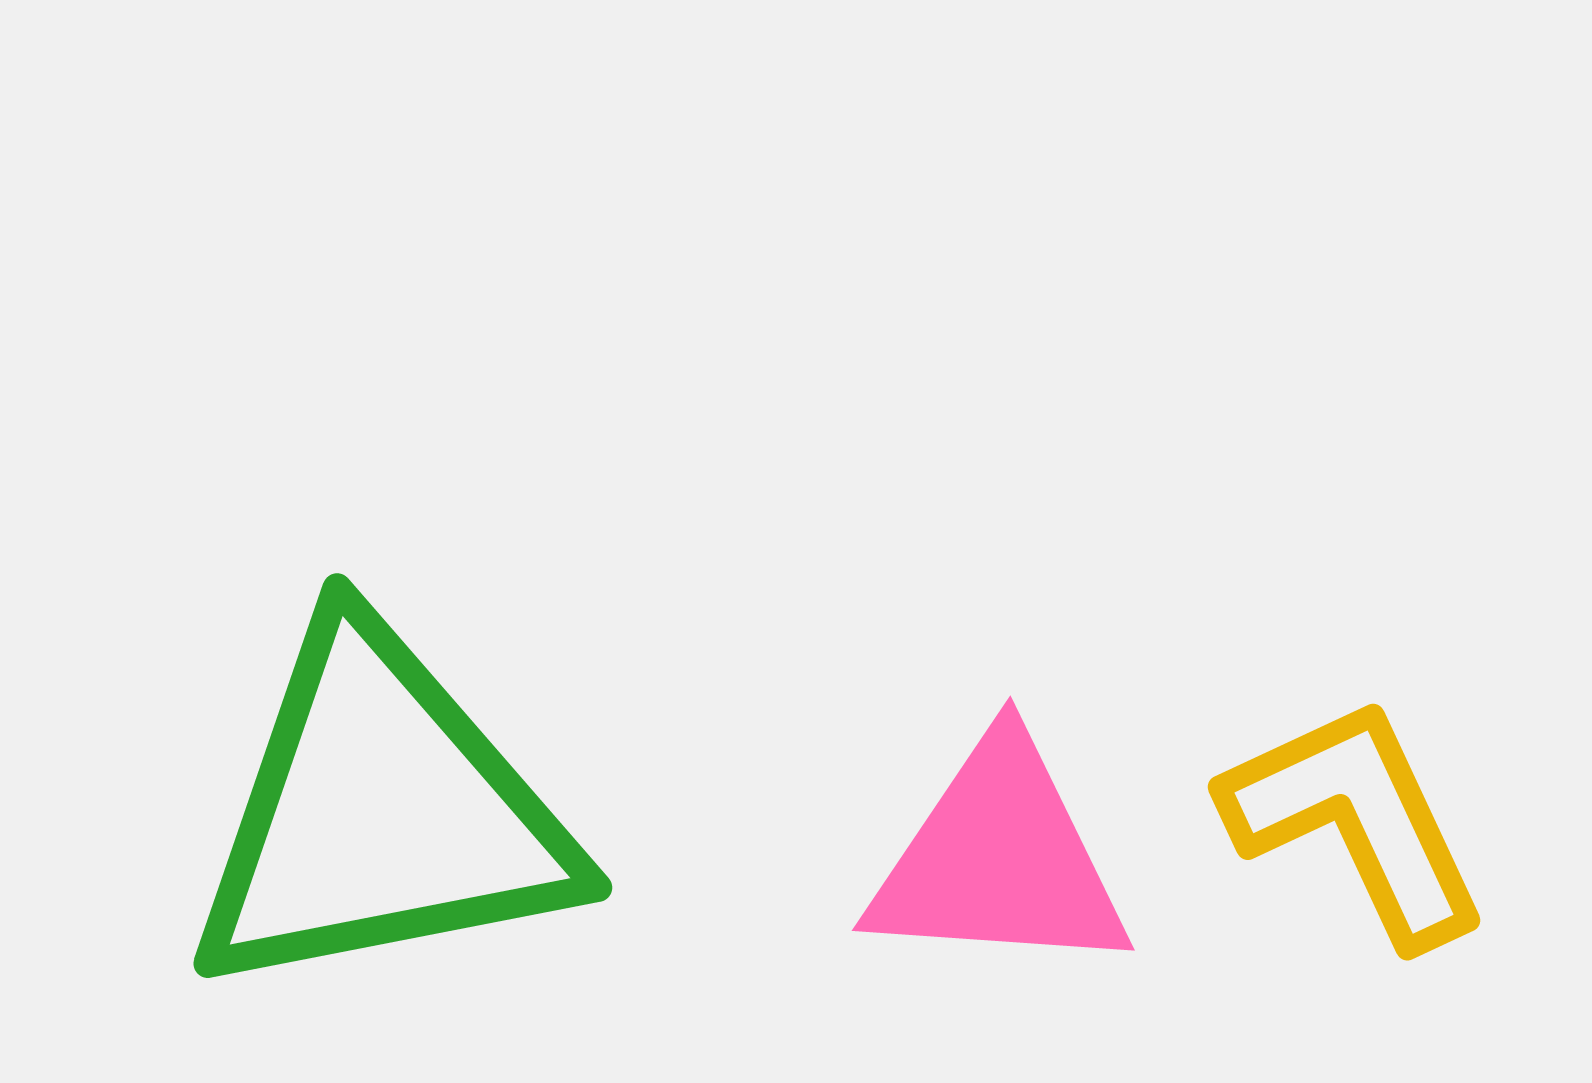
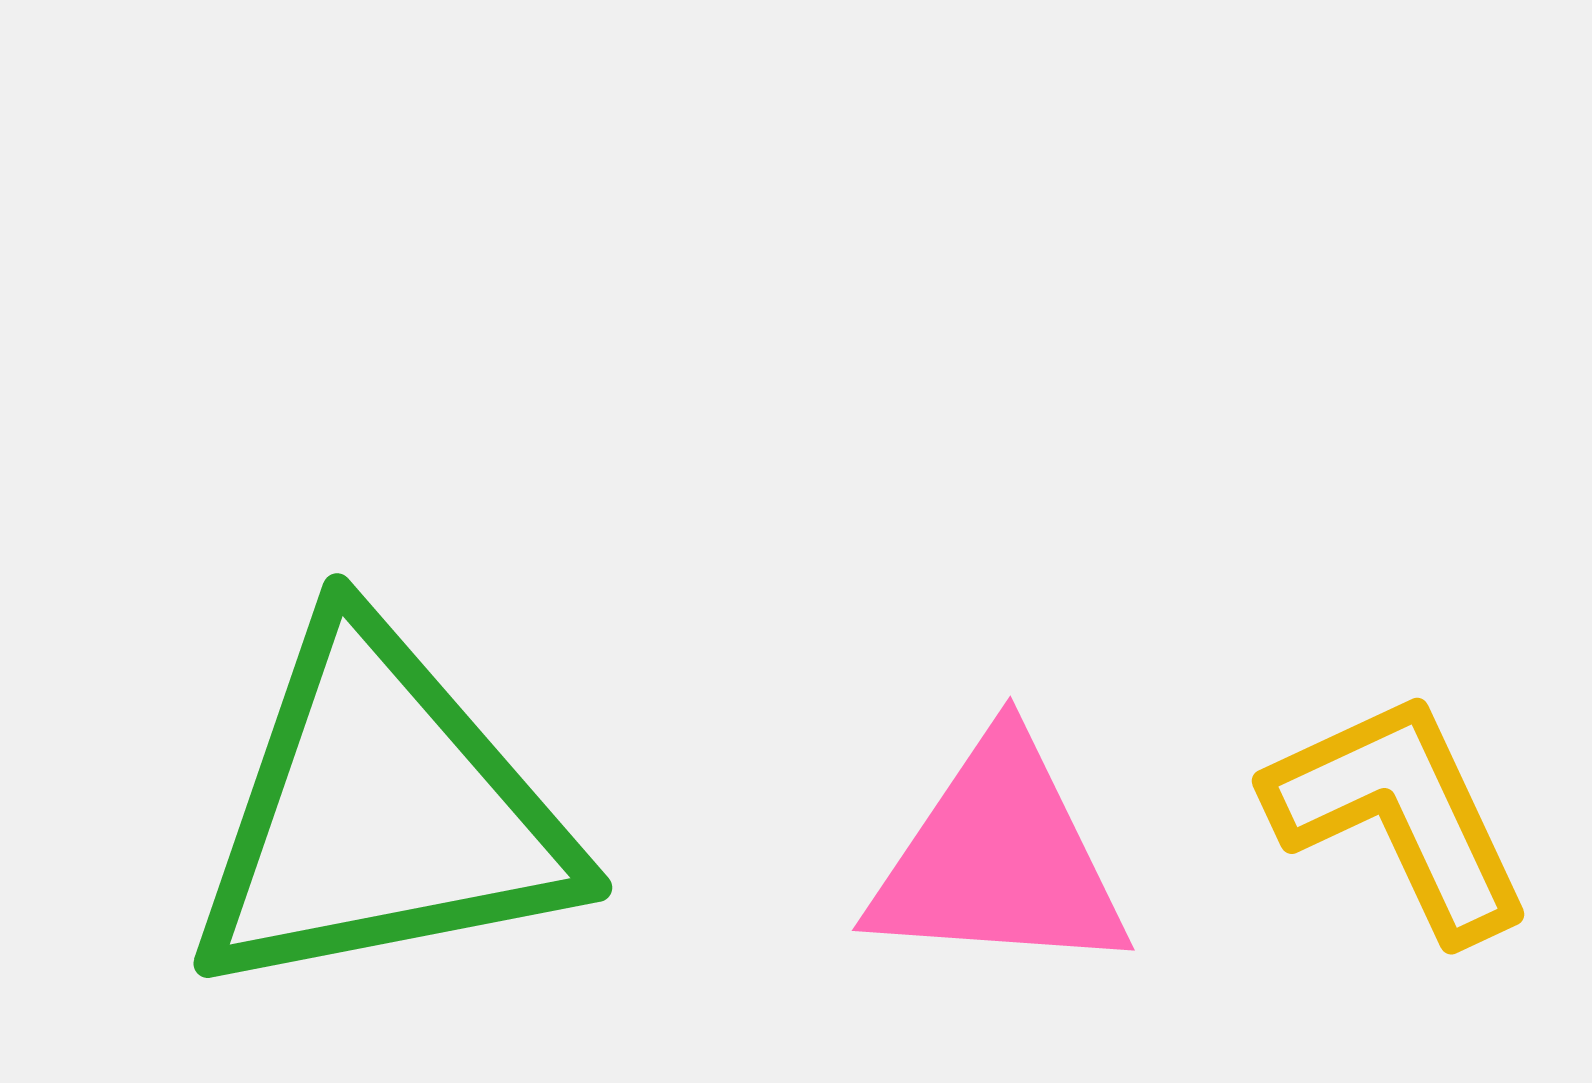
yellow L-shape: moved 44 px right, 6 px up
